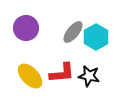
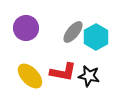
red L-shape: moved 1 px right, 1 px up; rotated 16 degrees clockwise
